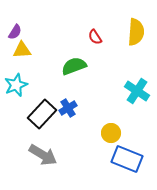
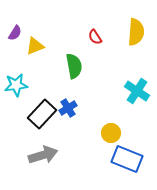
purple semicircle: moved 1 px down
yellow triangle: moved 13 px right, 4 px up; rotated 18 degrees counterclockwise
green semicircle: rotated 100 degrees clockwise
cyan star: rotated 15 degrees clockwise
gray arrow: rotated 48 degrees counterclockwise
